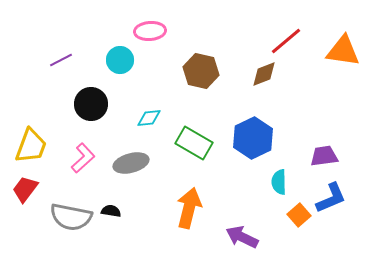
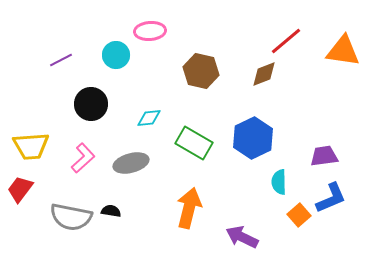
cyan circle: moved 4 px left, 5 px up
yellow trapezoid: rotated 66 degrees clockwise
red trapezoid: moved 5 px left
